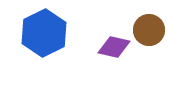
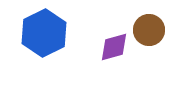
purple diamond: rotated 28 degrees counterclockwise
